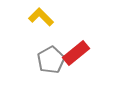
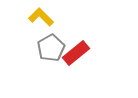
gray pentagon: moved 12 px up
